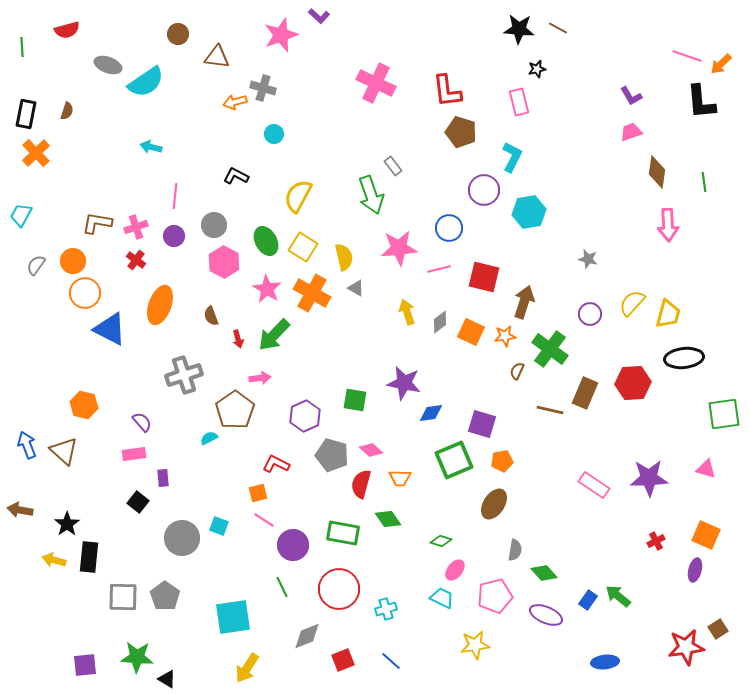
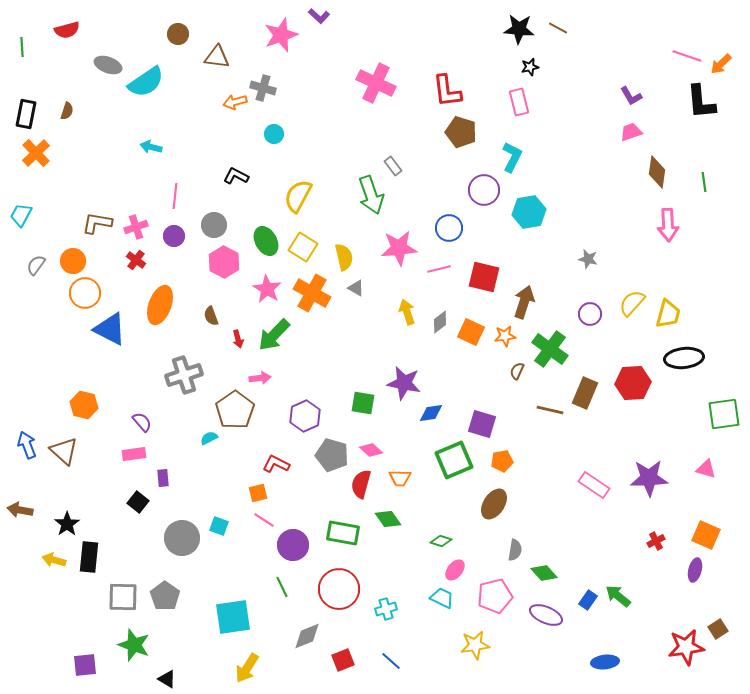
black star at (537, 69): moved 7 px left, 2 px up
green square at (355, 400): moved 8 px right, 3 px down
green star at (137, 657): moved 3 px left, 12 px up; rotated 16 degrees clockwise
